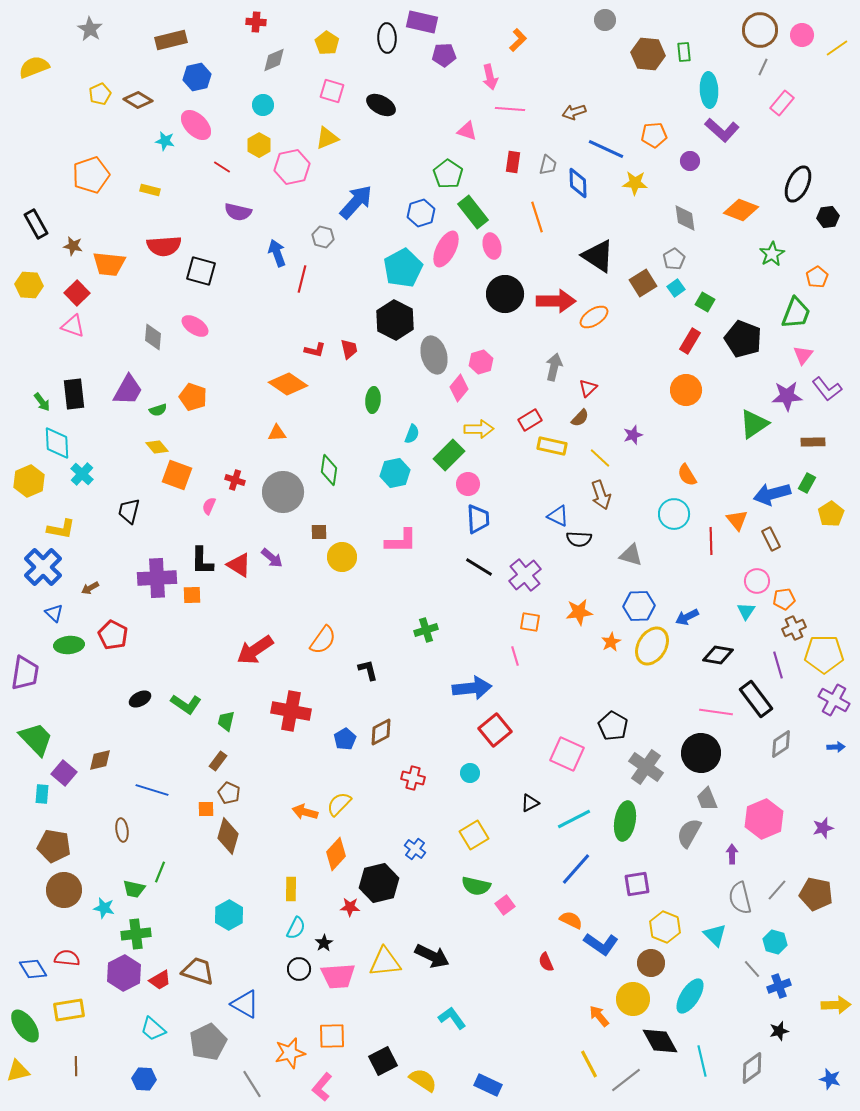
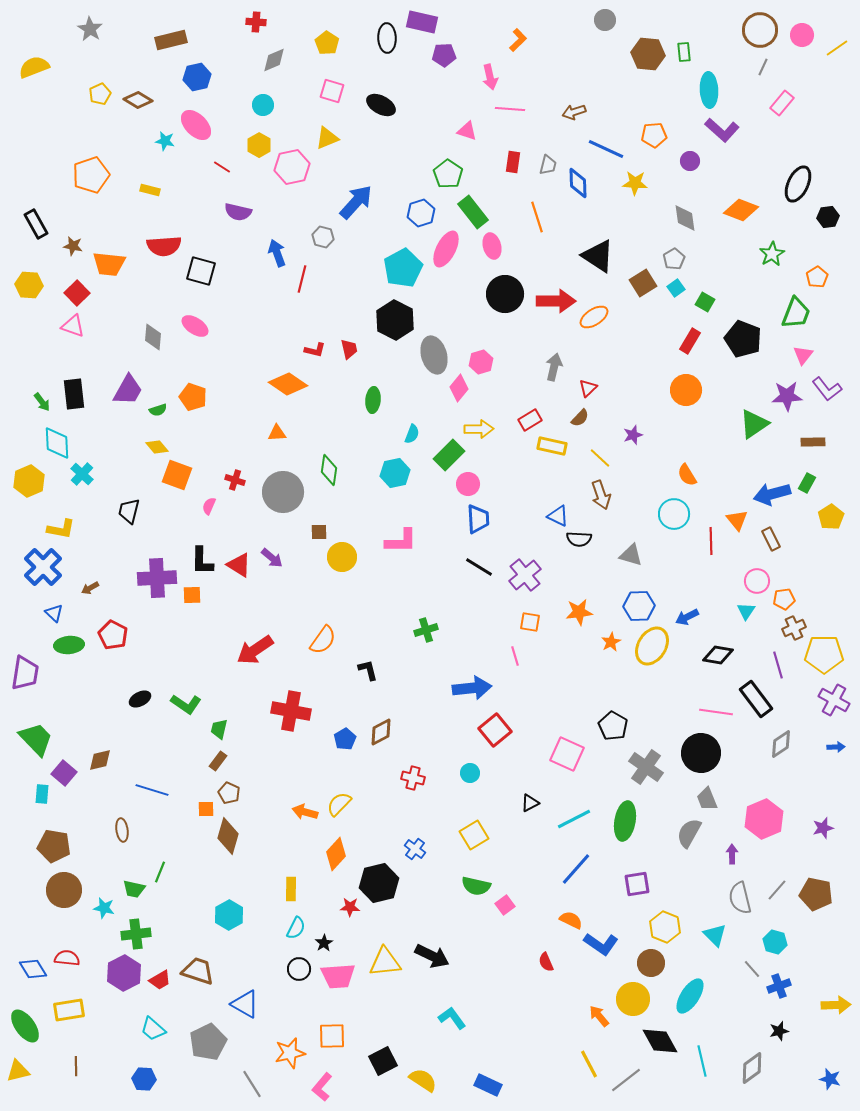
yellow pentagon at (831, 514): moved 3 px down
green trapezoid at (226, 721): moved 7 px left, 8 px down
